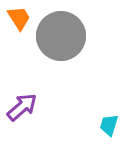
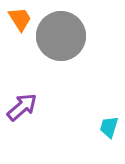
orange trapezoid: moved 1 px right, 1 px down
cyan trapezoid: moved 2 px down
